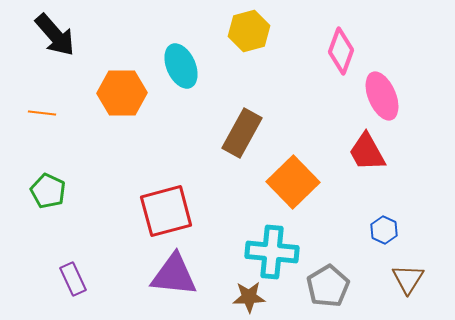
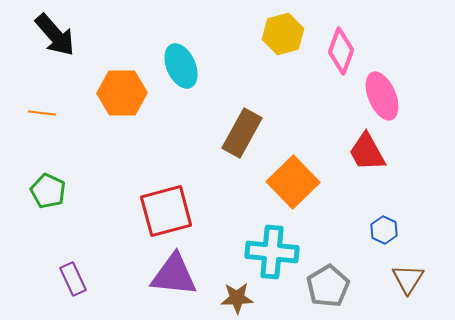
yellow hexagon: moved 34 px right, 3 px down
brown star: moved 12 px left, 1 px down
